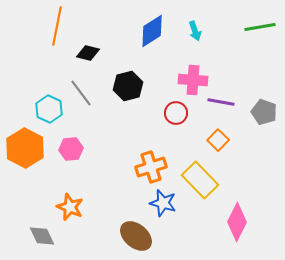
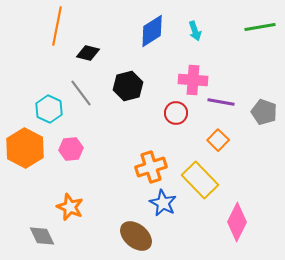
blue star: rotated 12 degrees clockwise
